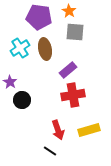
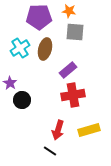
orange star: rotated 24 degrees counterclockwise
purple pentagon: rotated 10 degrees counterclockwise
brown ellipse: rotated 25 degrees clockwise
purple star: moved 1 px down
red arrow: rotated 36 degrees clockwise
